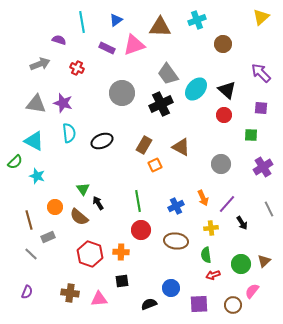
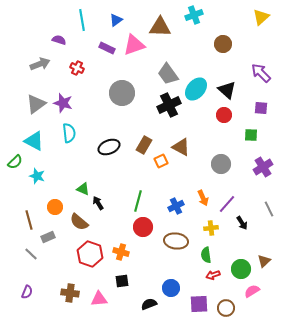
cyan cross at (197, 20): moved 3 px left, 5 px up
cyan line at (82, 22): moved 2 px up
gray triangle at (36, 104): rotated 45 degrees counterclockwise
black cross at (161, 104): moved 8 px right, 1 px down
black ellipse at (102, 141): moved 7 px right, 6 px down
orange square at (155, 165): moved 6 px right, 4 px up
green triangle at (83, 189): rotated 32 degrees counterclockwise
green line at (138, 201): rotated 25 degrees clockwise
brown semicircle at (79, 217): moved 5 px down
red circle at (141, 230): moved 2 px right, 3 px up
orange cross at (121, 252): rotated 14 degrees clockwise
green circle at (241, 264): moved 5 px down
pink semicircle at (252, 291): rotated 21 degrees clockwise
brown circle at (233, 305): moved 7 px left, 3 px down
